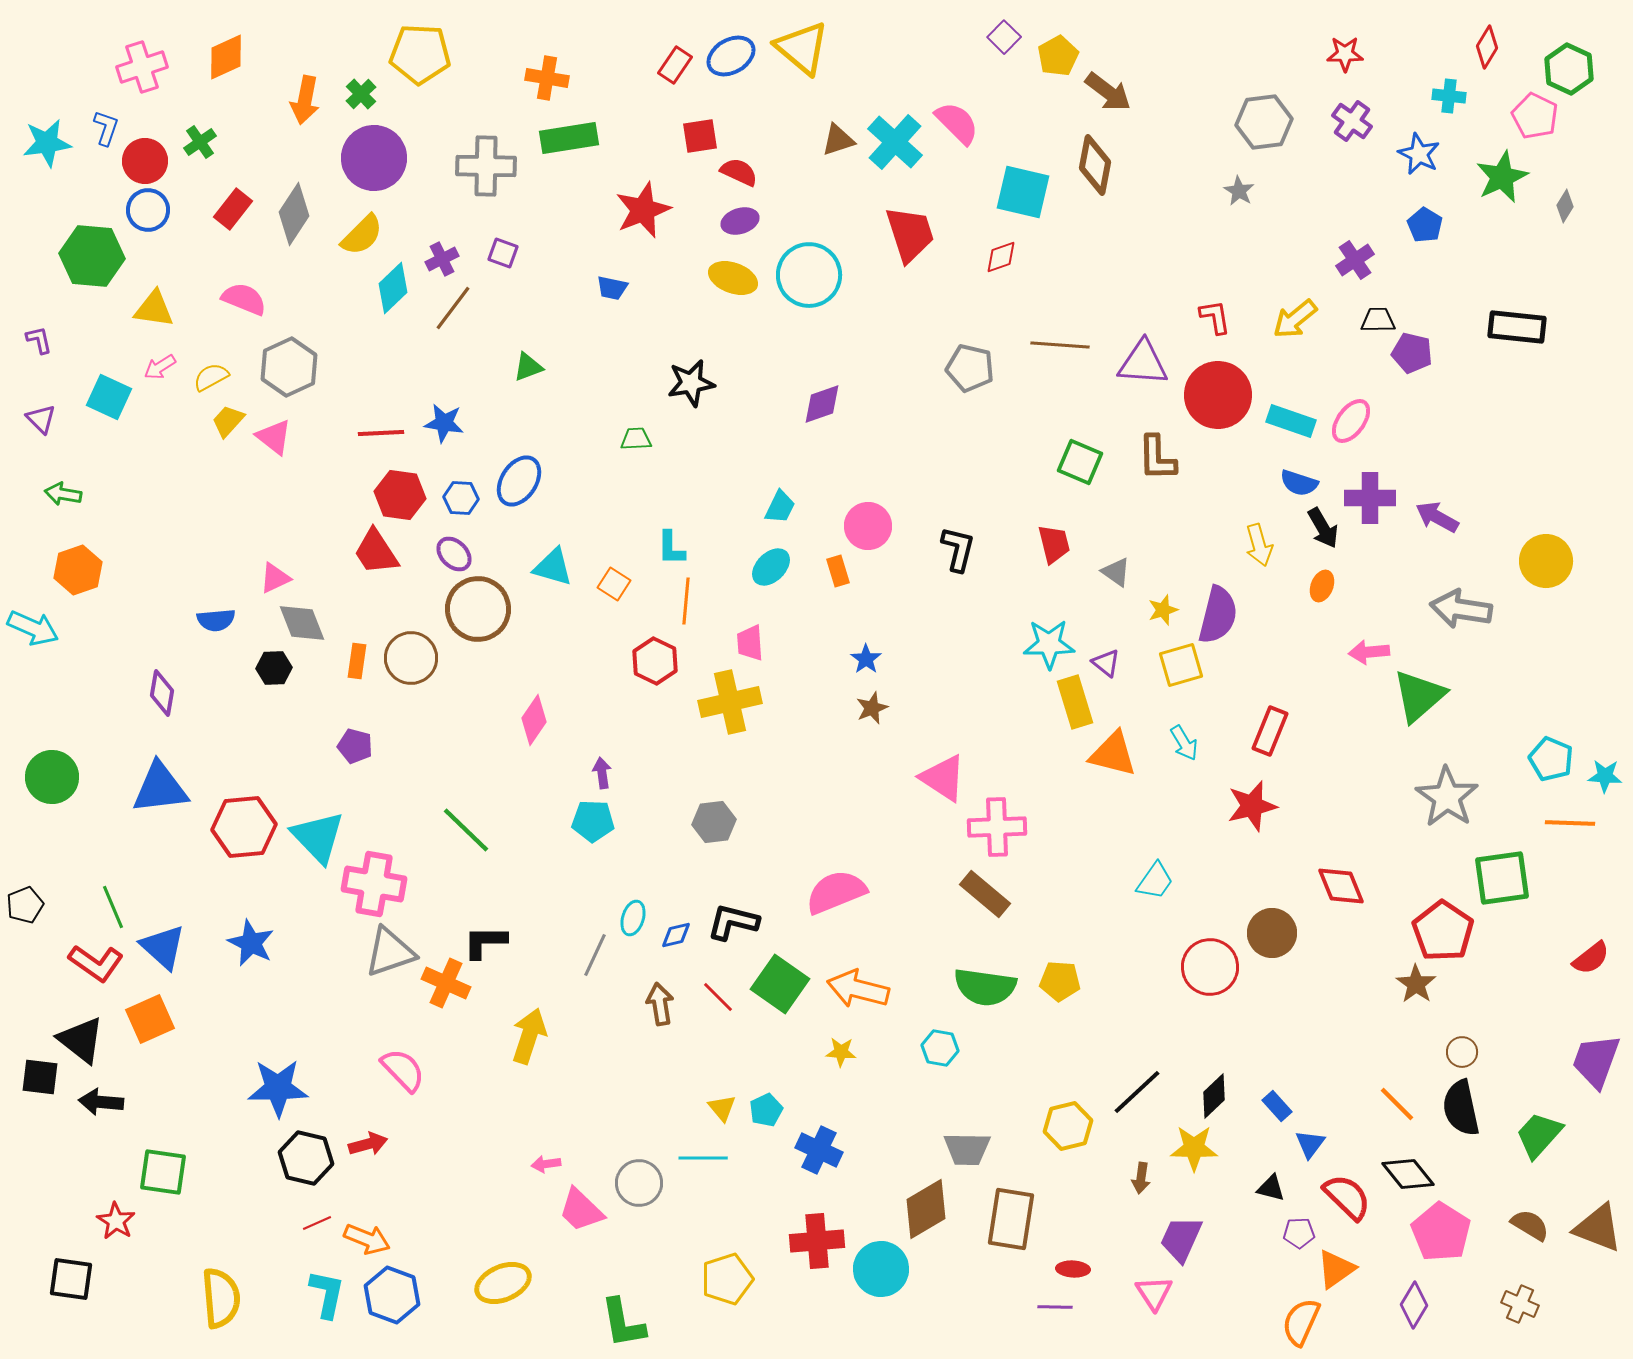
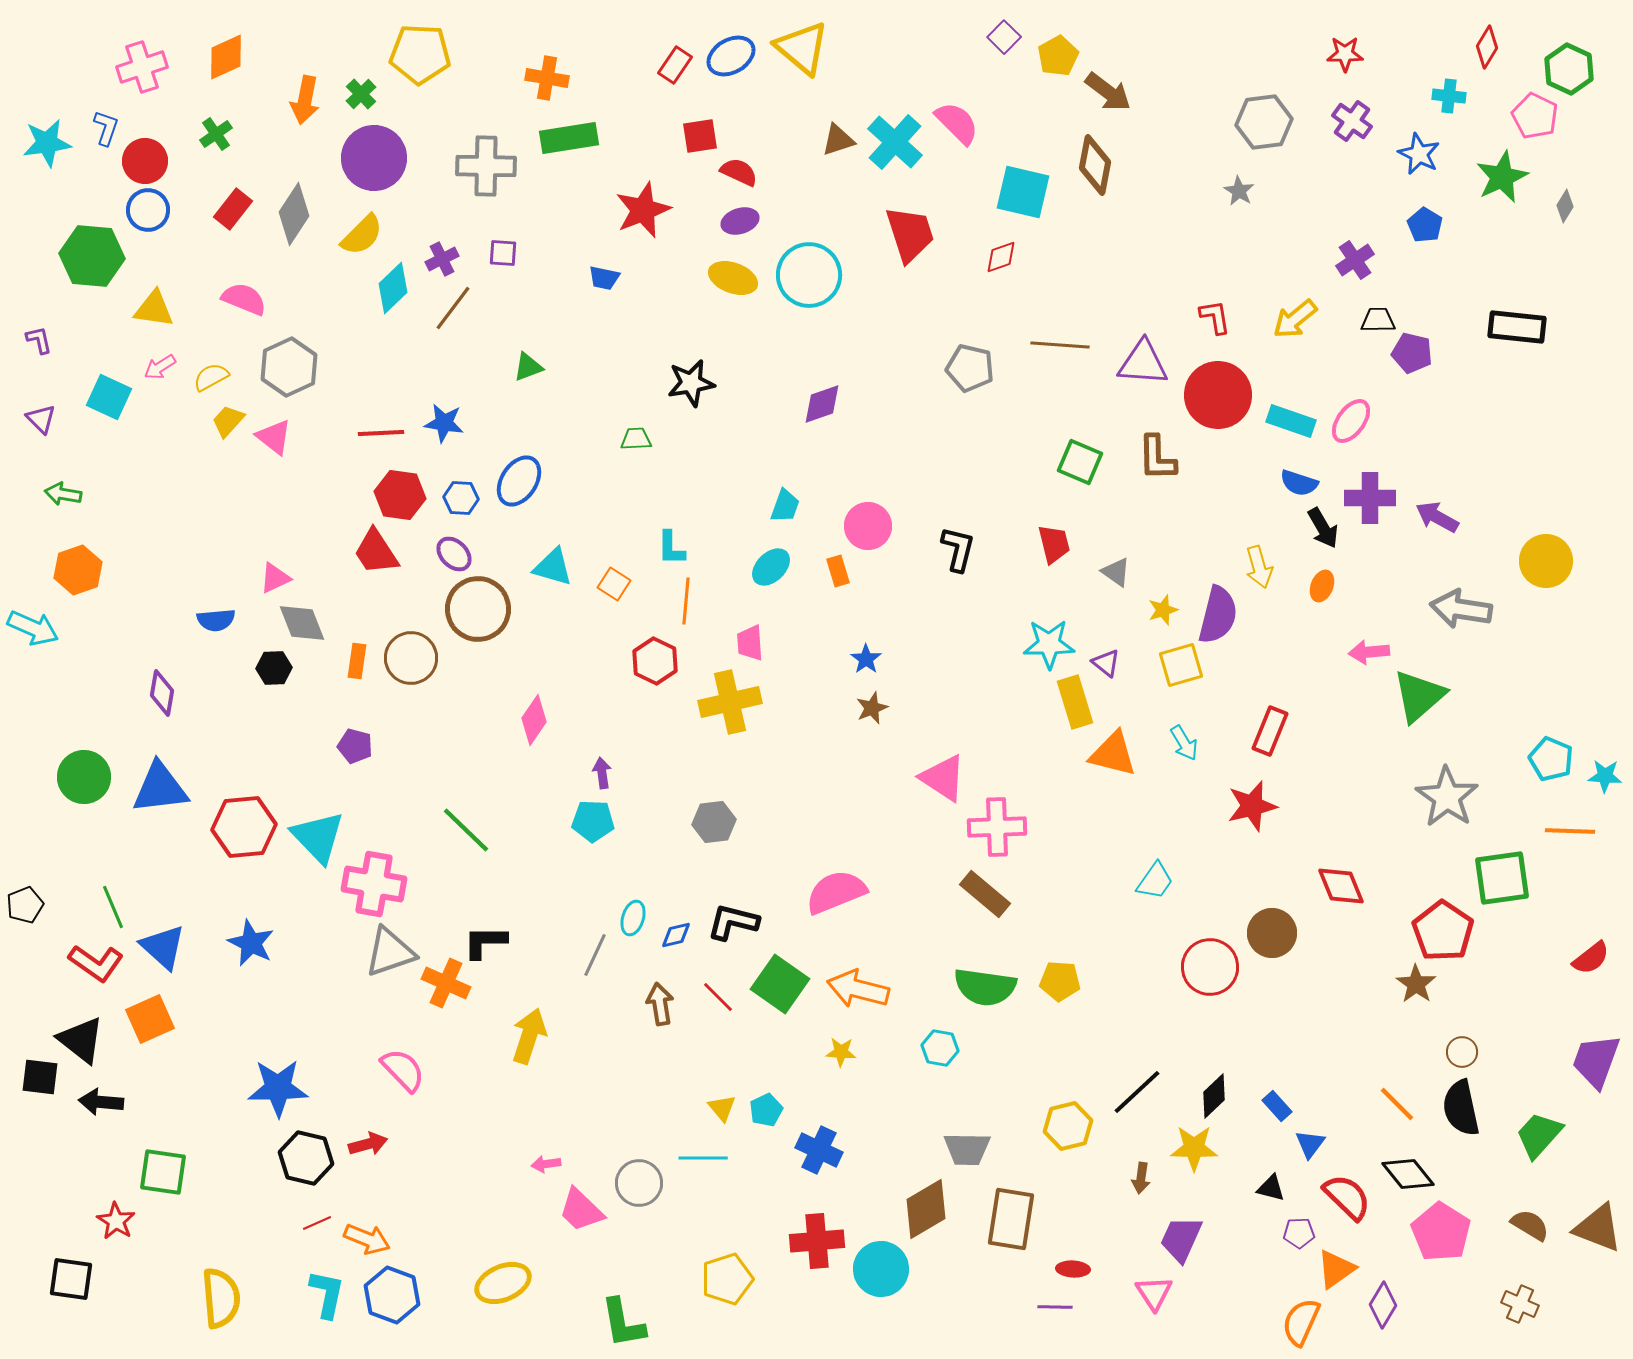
green cross at (200, 142): moved 16 px right, 8 px up
purple square at (503, 253): rotated 16 degrees counterclockwise
blue trapezoid at (612, 288): moved 8 px left, 10 px up
cyan trapezoid at (780, 507): moved 5 px right, 1 px up; rotated 6 degrees counterclockwise
yellow arrow at (1259, 545): moved 22 px down
green circle at (52, 777): moved 32 px right
orange line at (1570, 823): moved 8 px down
purple diamond at (1414, 1305): moved 31 px left
